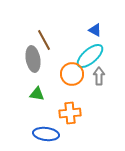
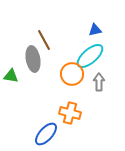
blue triangle: rotated 40 degrees counterclockwise
gray arrow: moved 6 px down
green triangle: moved 26 px left, 18 px up
orange cross: rotated 20 degrees clockwise
blue ellipse: rotated 55 degrees counterclockwise
